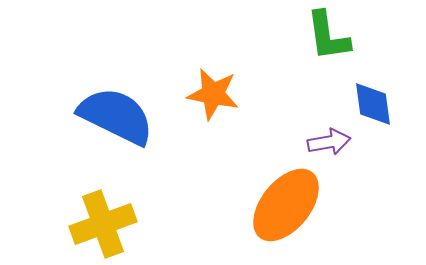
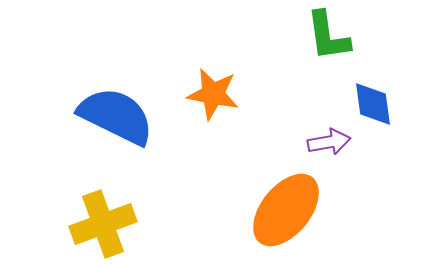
orange ellipse: moved 5 px down
